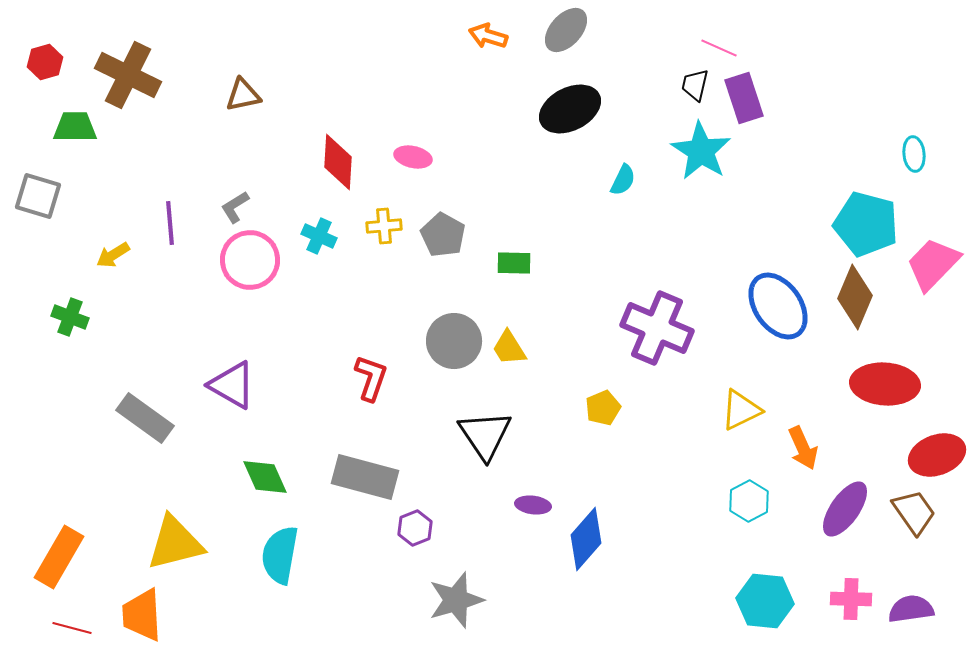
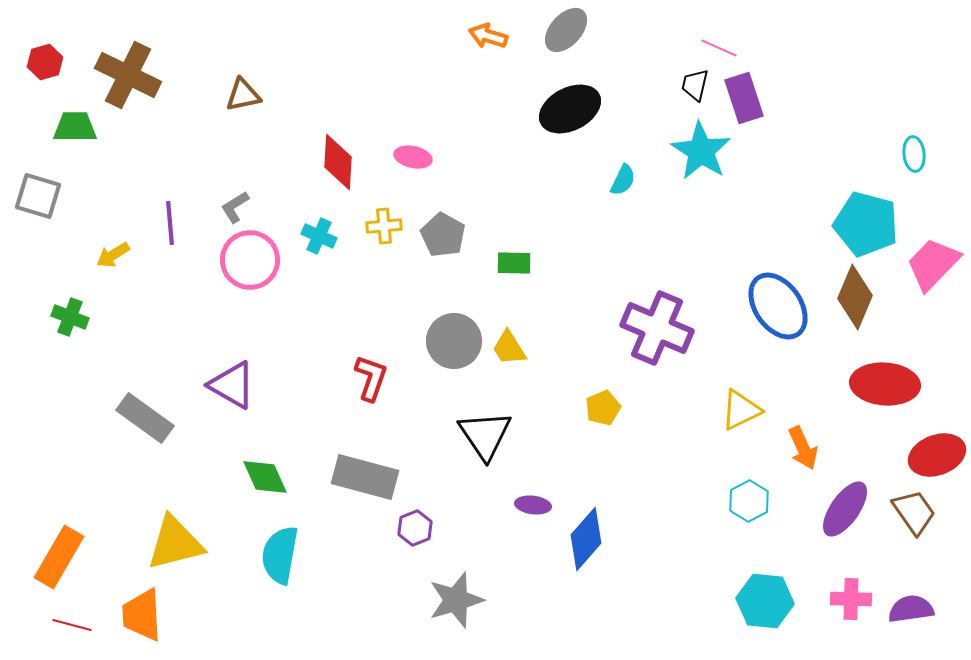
red line at (72, 628): moved 3 px up
